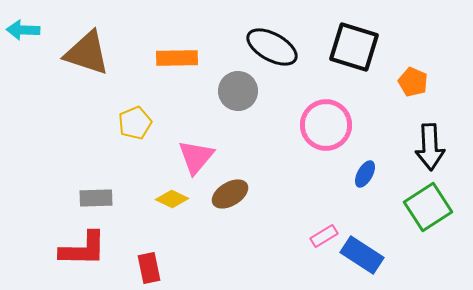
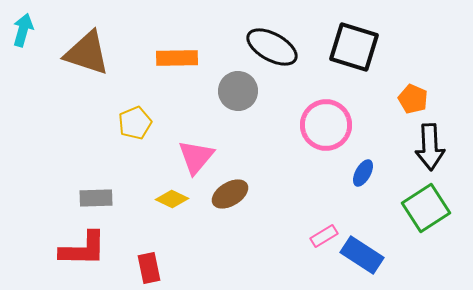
cyan arrow: rotated 104 degrees clockwise
orange pentagon: moved 17 px down
blue ellipse: moved 2 px left, 1 px up
green square: moved 2 px left, 1 px down
